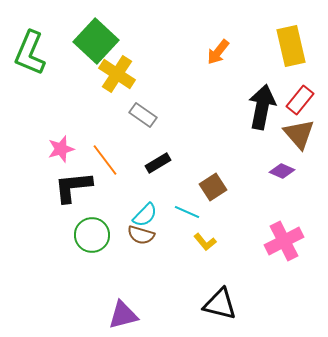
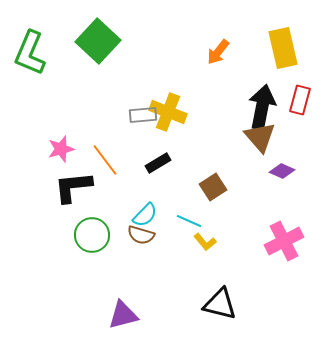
green square: moved 2 px right
yellow rectangle: moved 8 px left, 2 px down
yellow cross: moved 51 px right, 38 px down; rotated 12 degrees counterclockwise
red rectangle: rotated 24 degrees counterclockwise
gray rectangle: rotated 40 degrees counterclockwise
brown triangle: moved 39 px left, 3 px down
cyan line: moved 2 px right, 9 px down
